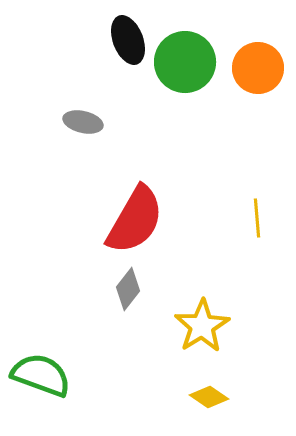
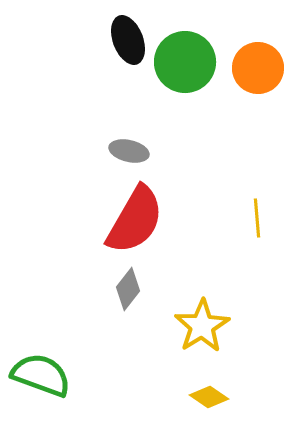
gray ellipse: moved 46 px right, 29 px down
